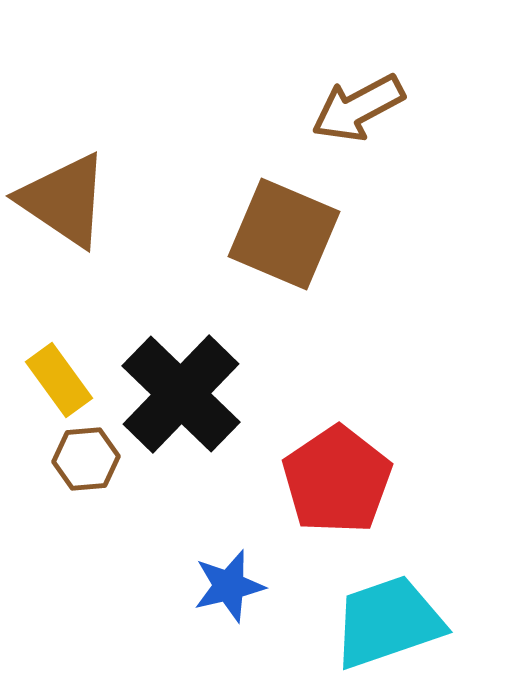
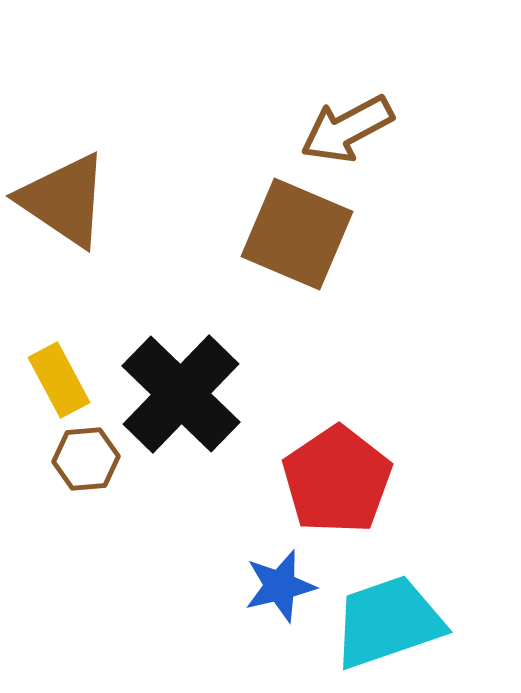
brown arrow: moved 11 px left, 21 px down
brown square: moved 13 px right
yellow rectangle: rotated 8 degrees clockwise
blue star: moved 51 px right
